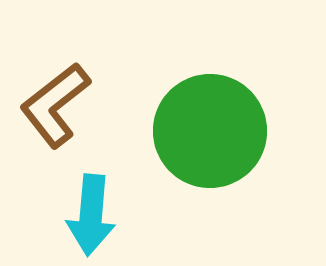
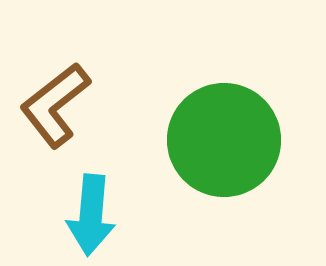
green circle: moved 14 px right, 9 px down
